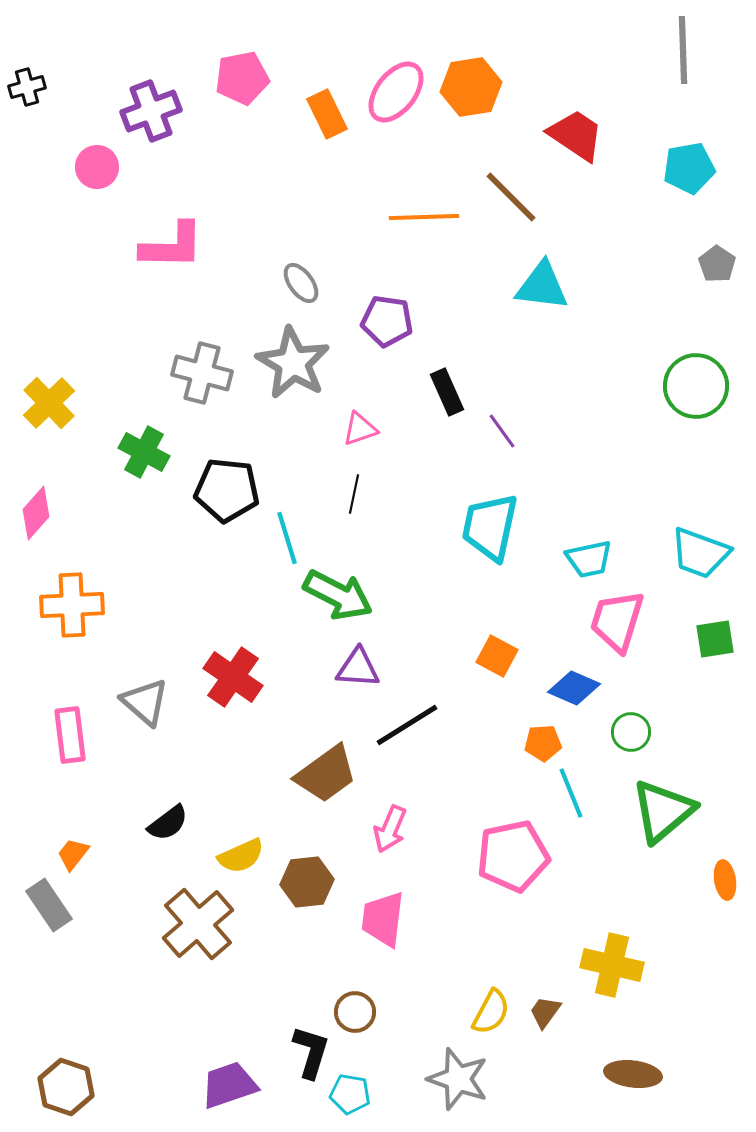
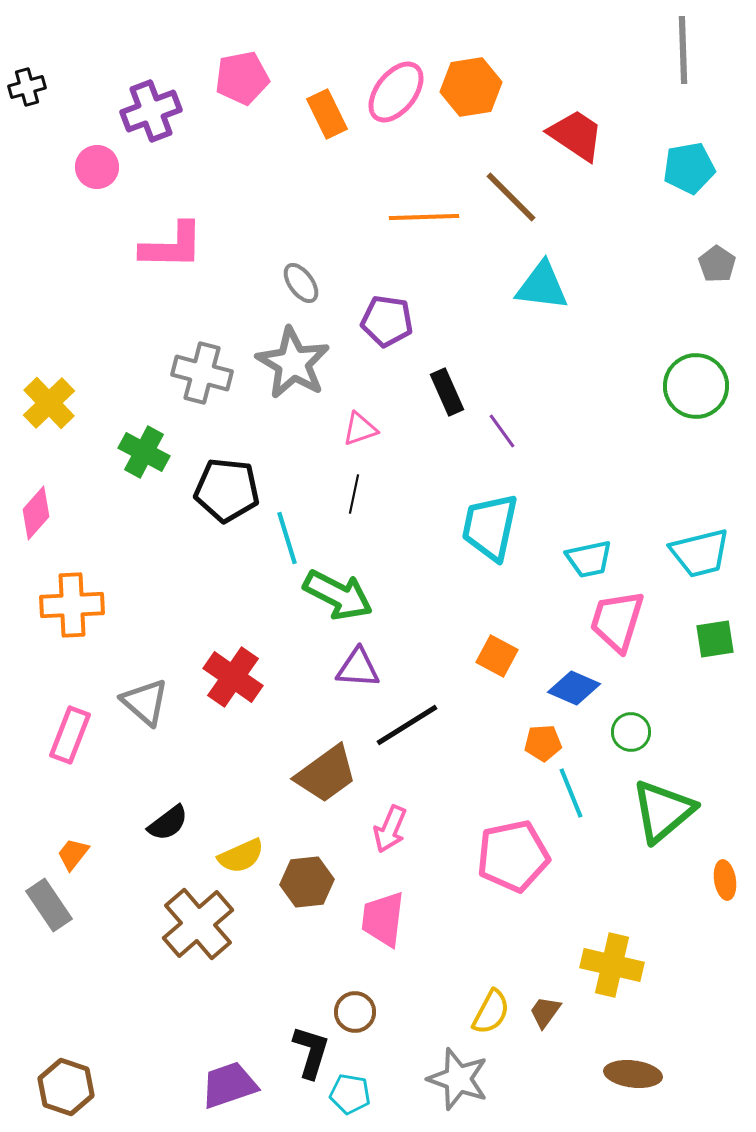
cyan trapezoid at (700, 553): rotated 34 degrees counterclockwise
pink rectangle at (70, 735): rotated 28 degrees clockwise
